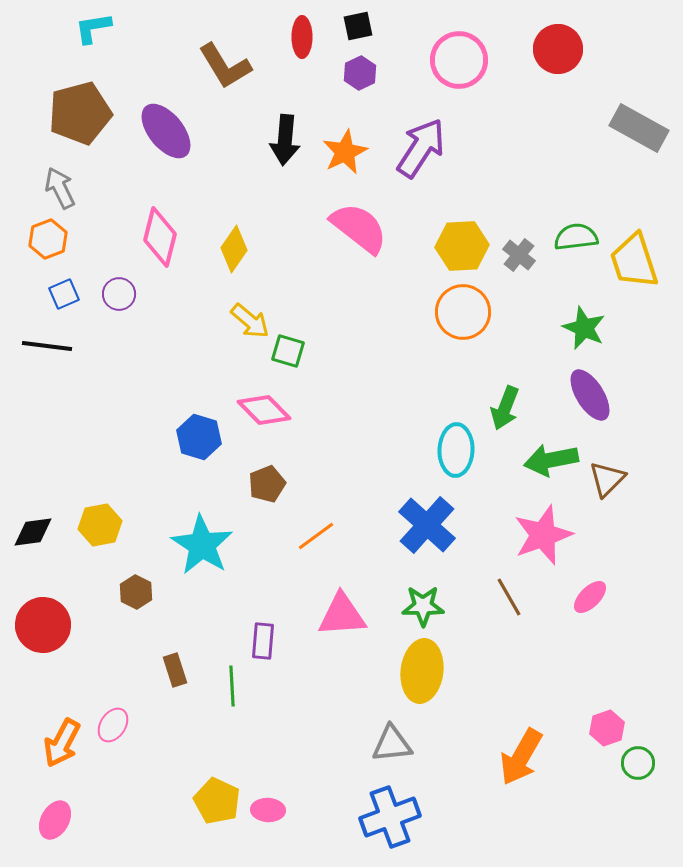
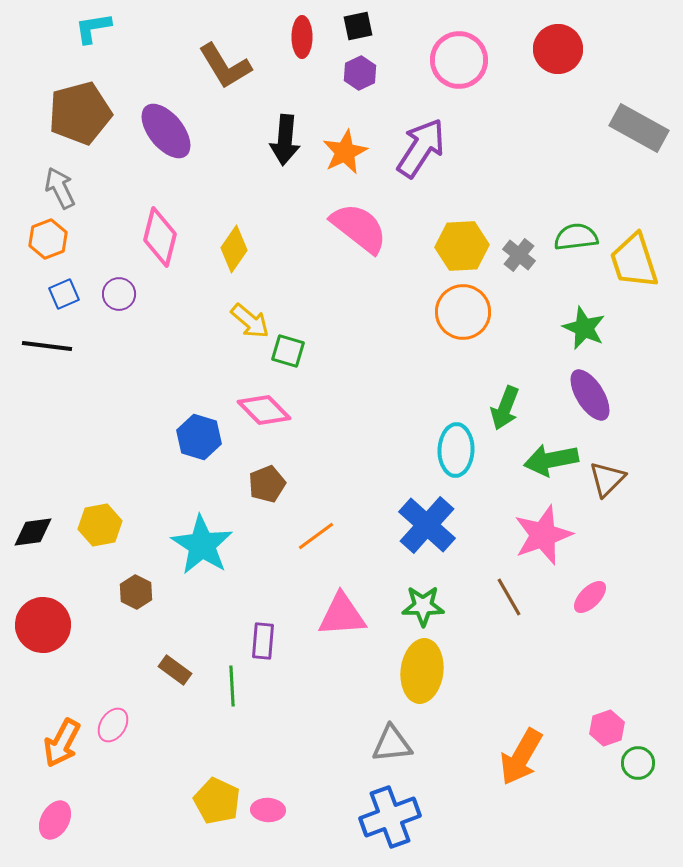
brown rectangle at (175, 670): rotated 36 degrees counterclockwise
